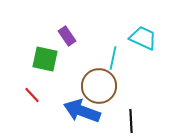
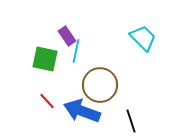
cyan trapezoid: rotated 20 degrees clockwise
cyan line: moved 37 px left, 7 px up
brown circle: moved 1 px right, 1 px up
red line: moved 15 px right, 6 px down
black line: rotated 15 degrees counterclockwise
